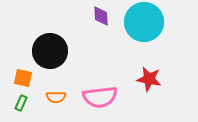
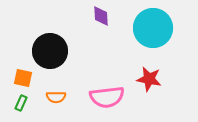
cyan circle: moved 9 px right, 6 px down
pink semicircle: moved 7 px right
